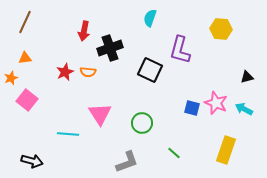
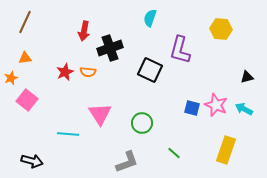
pink star: moved 2 px down
